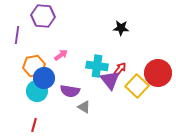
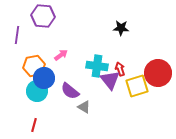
red arrow: rotated 56 degrees counterclockwise
yellow square: rotated 30 degrees clockwise
purple semicircle: rotated 30 degrees clockwise
